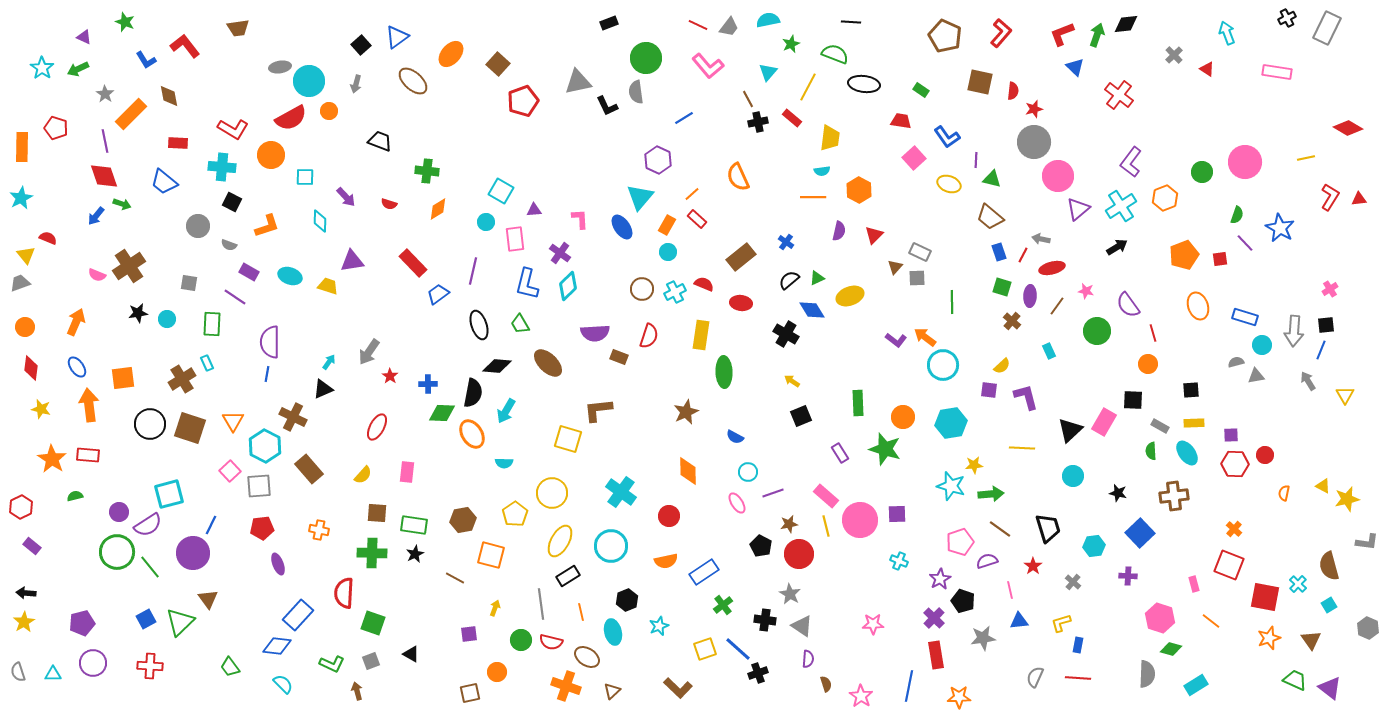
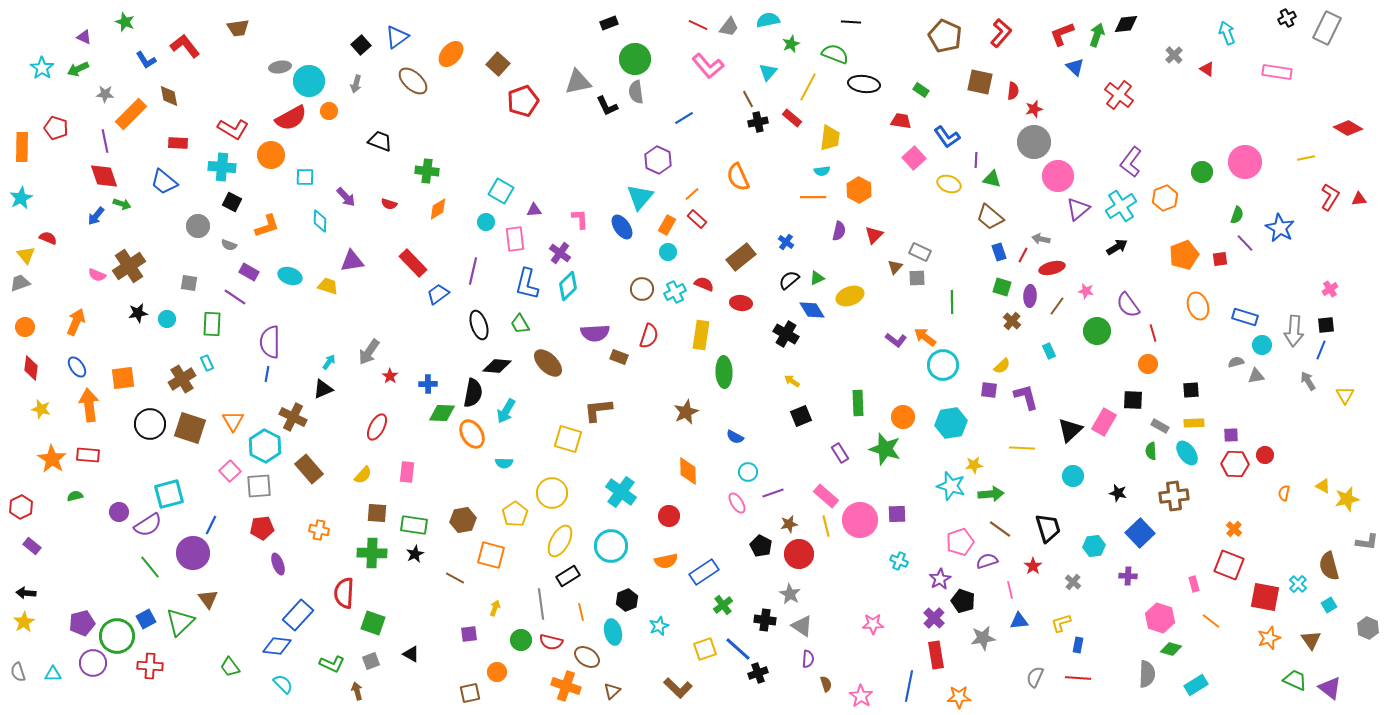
green circle at (646, 58): moved 11 px left, 1 px down
gray star at (105, 94): rotated 30 degrees counterclockwise
green circle at (117, 552): moved 84 px down
